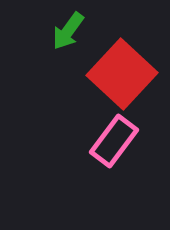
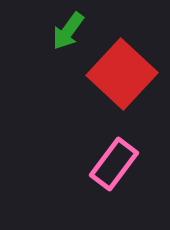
pink rectangle: moved 23 px down
